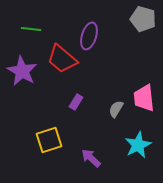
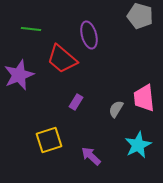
gray pentagon: moved 3 px left, 3 px up
purple ellipse: moved 1 px up; rotated 32 degrees counterclockwise
purple star: moved 3 px left, 4 px down; rotated 20 degrees clockwise
purple arrow: moved 2 px up
